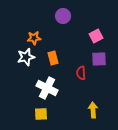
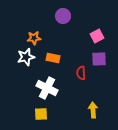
pink square: moved 1 px right
orange rectangle: rotated 64 degrees counterclockwise
